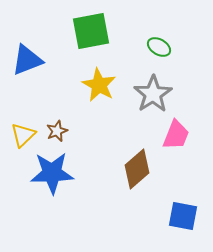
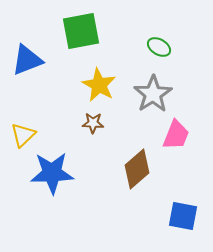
green square: moved 10 px left
brown star: moved 36 px right, 8 px up; rotated 25 degrees clockwise
